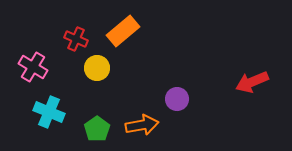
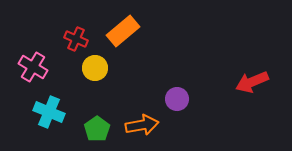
yellow circle: moved 2 px left
